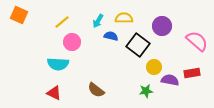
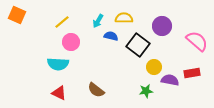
orange square: moved 2 px left
pink circle: moved 1 px left
red triangle: moved 5 px right
